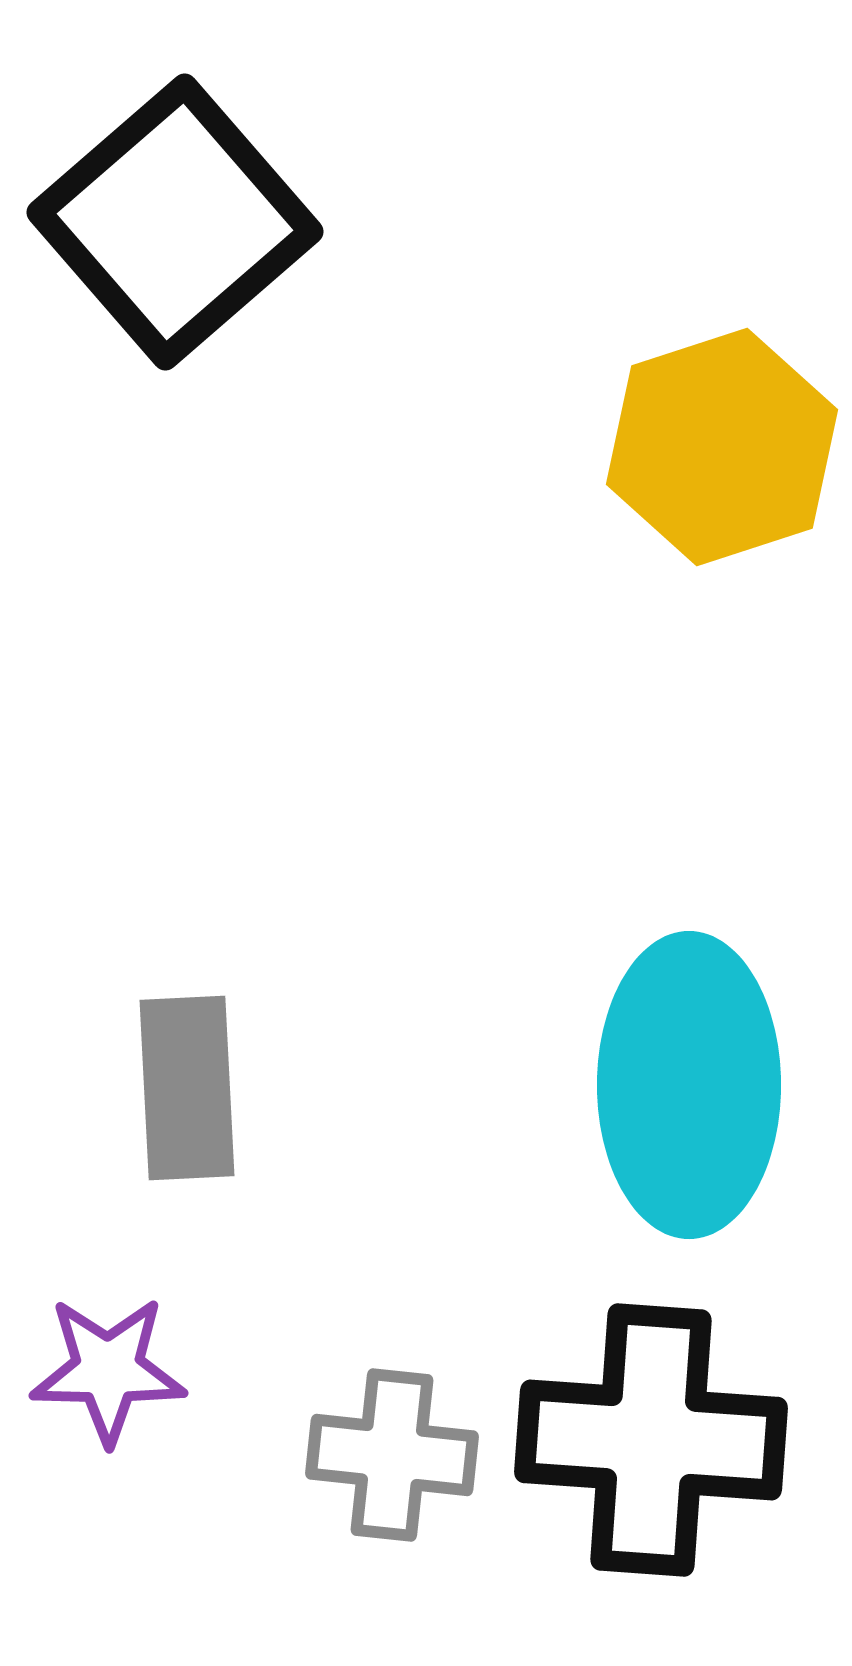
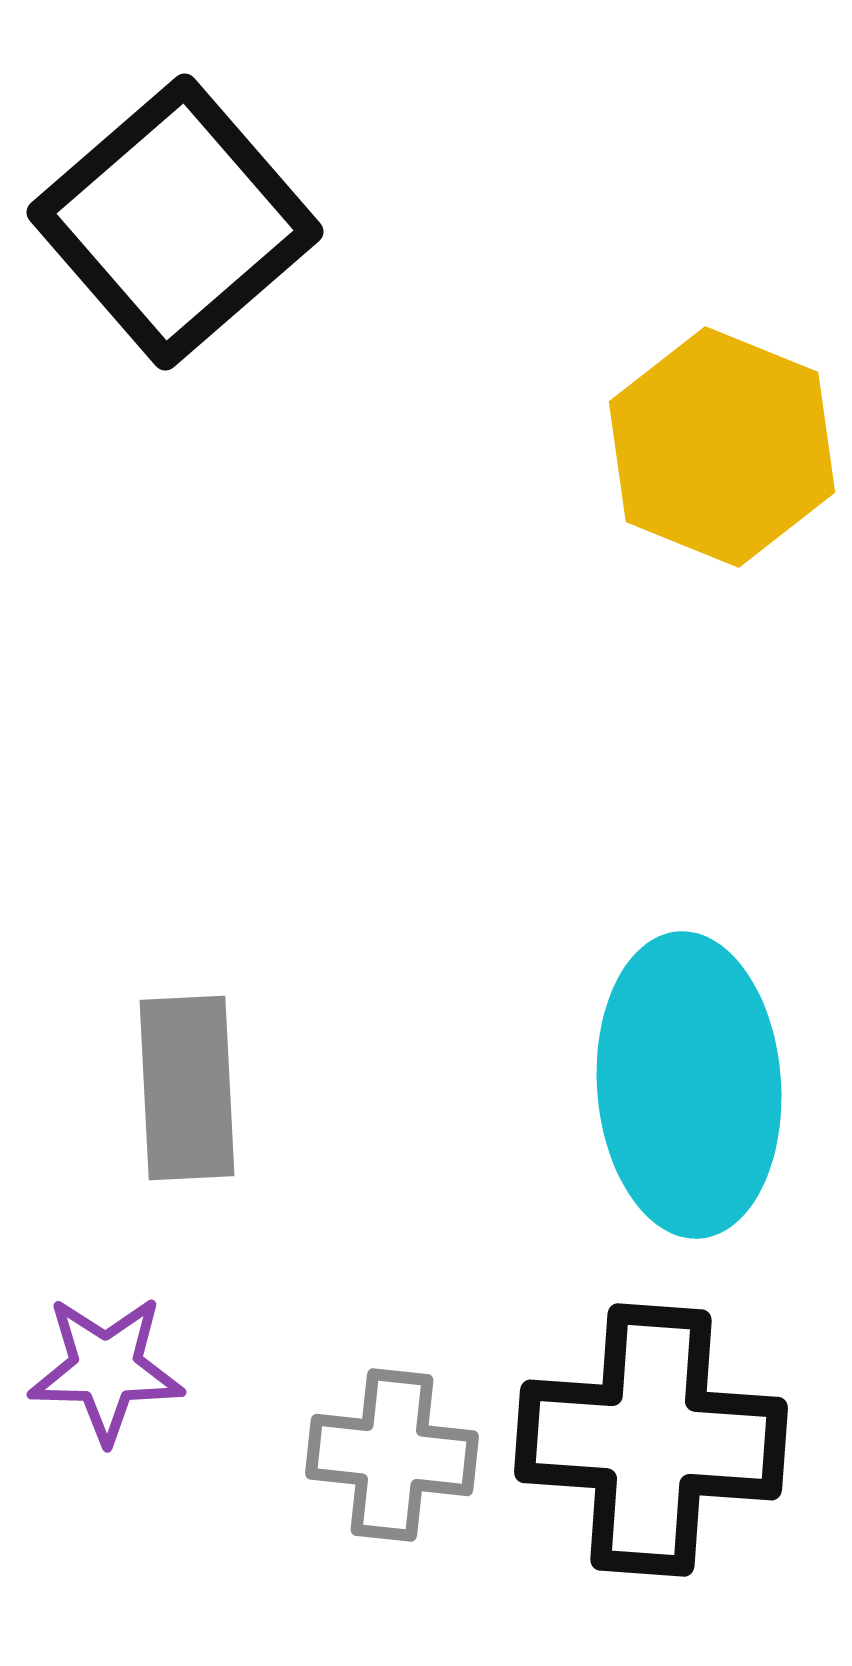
yellow hexagon: rotated 20 degrees counterclockwise
cyan ellipse: rotated 4 degrees counterclockwise
purple star: moved 2 px left, 1 px up
